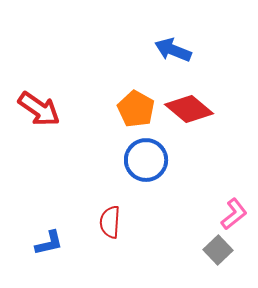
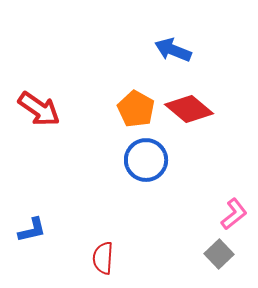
red semicircle: moved 7 px left, 36 px down
blue L-shape: moved 17 px left, 13 px up
gray square: moved 1 px right, 4 px down
